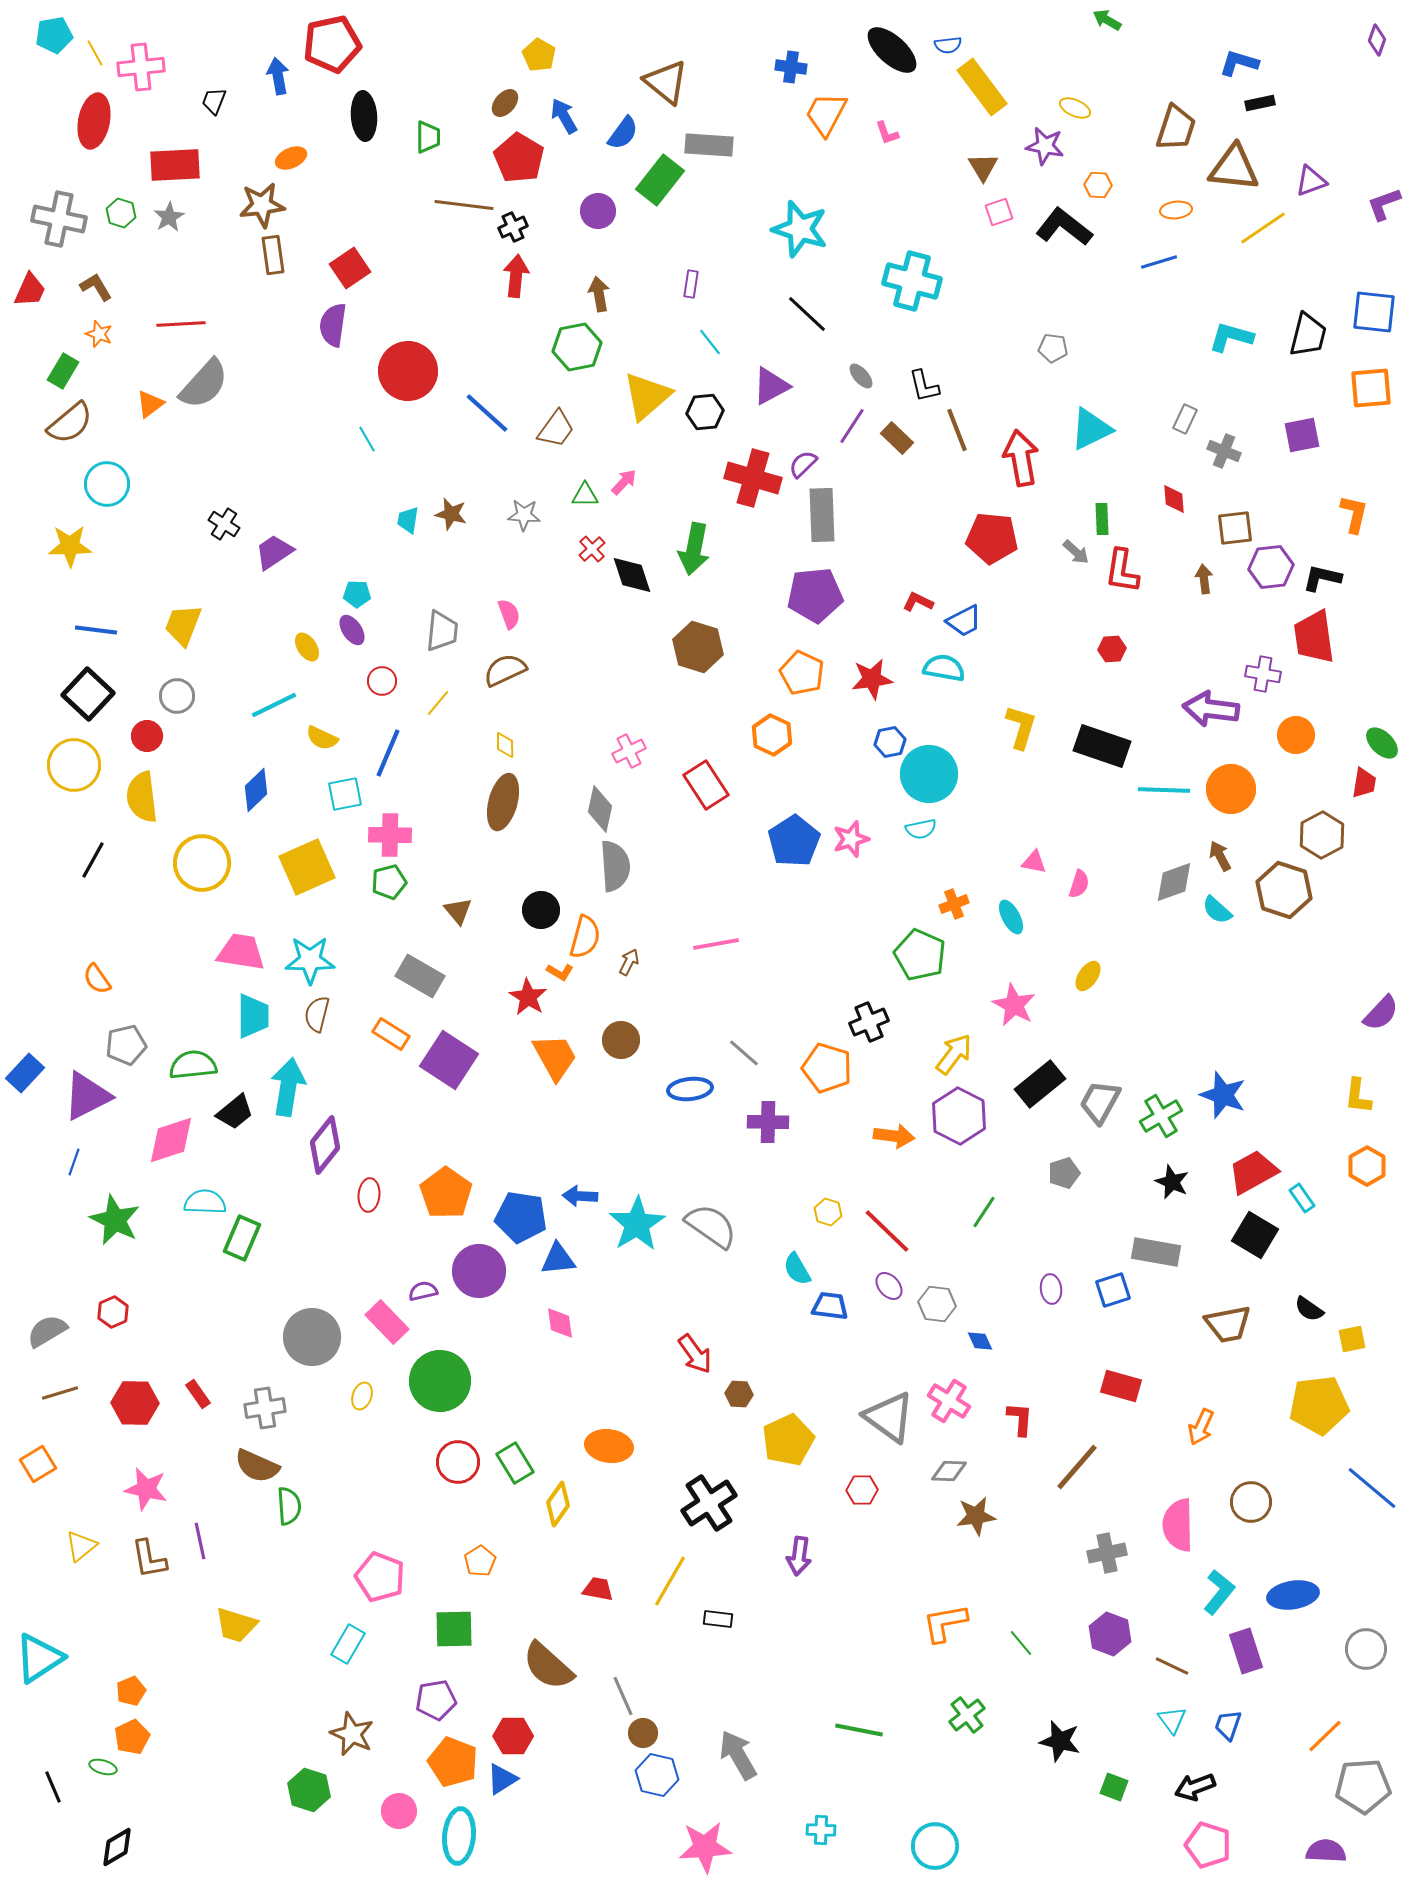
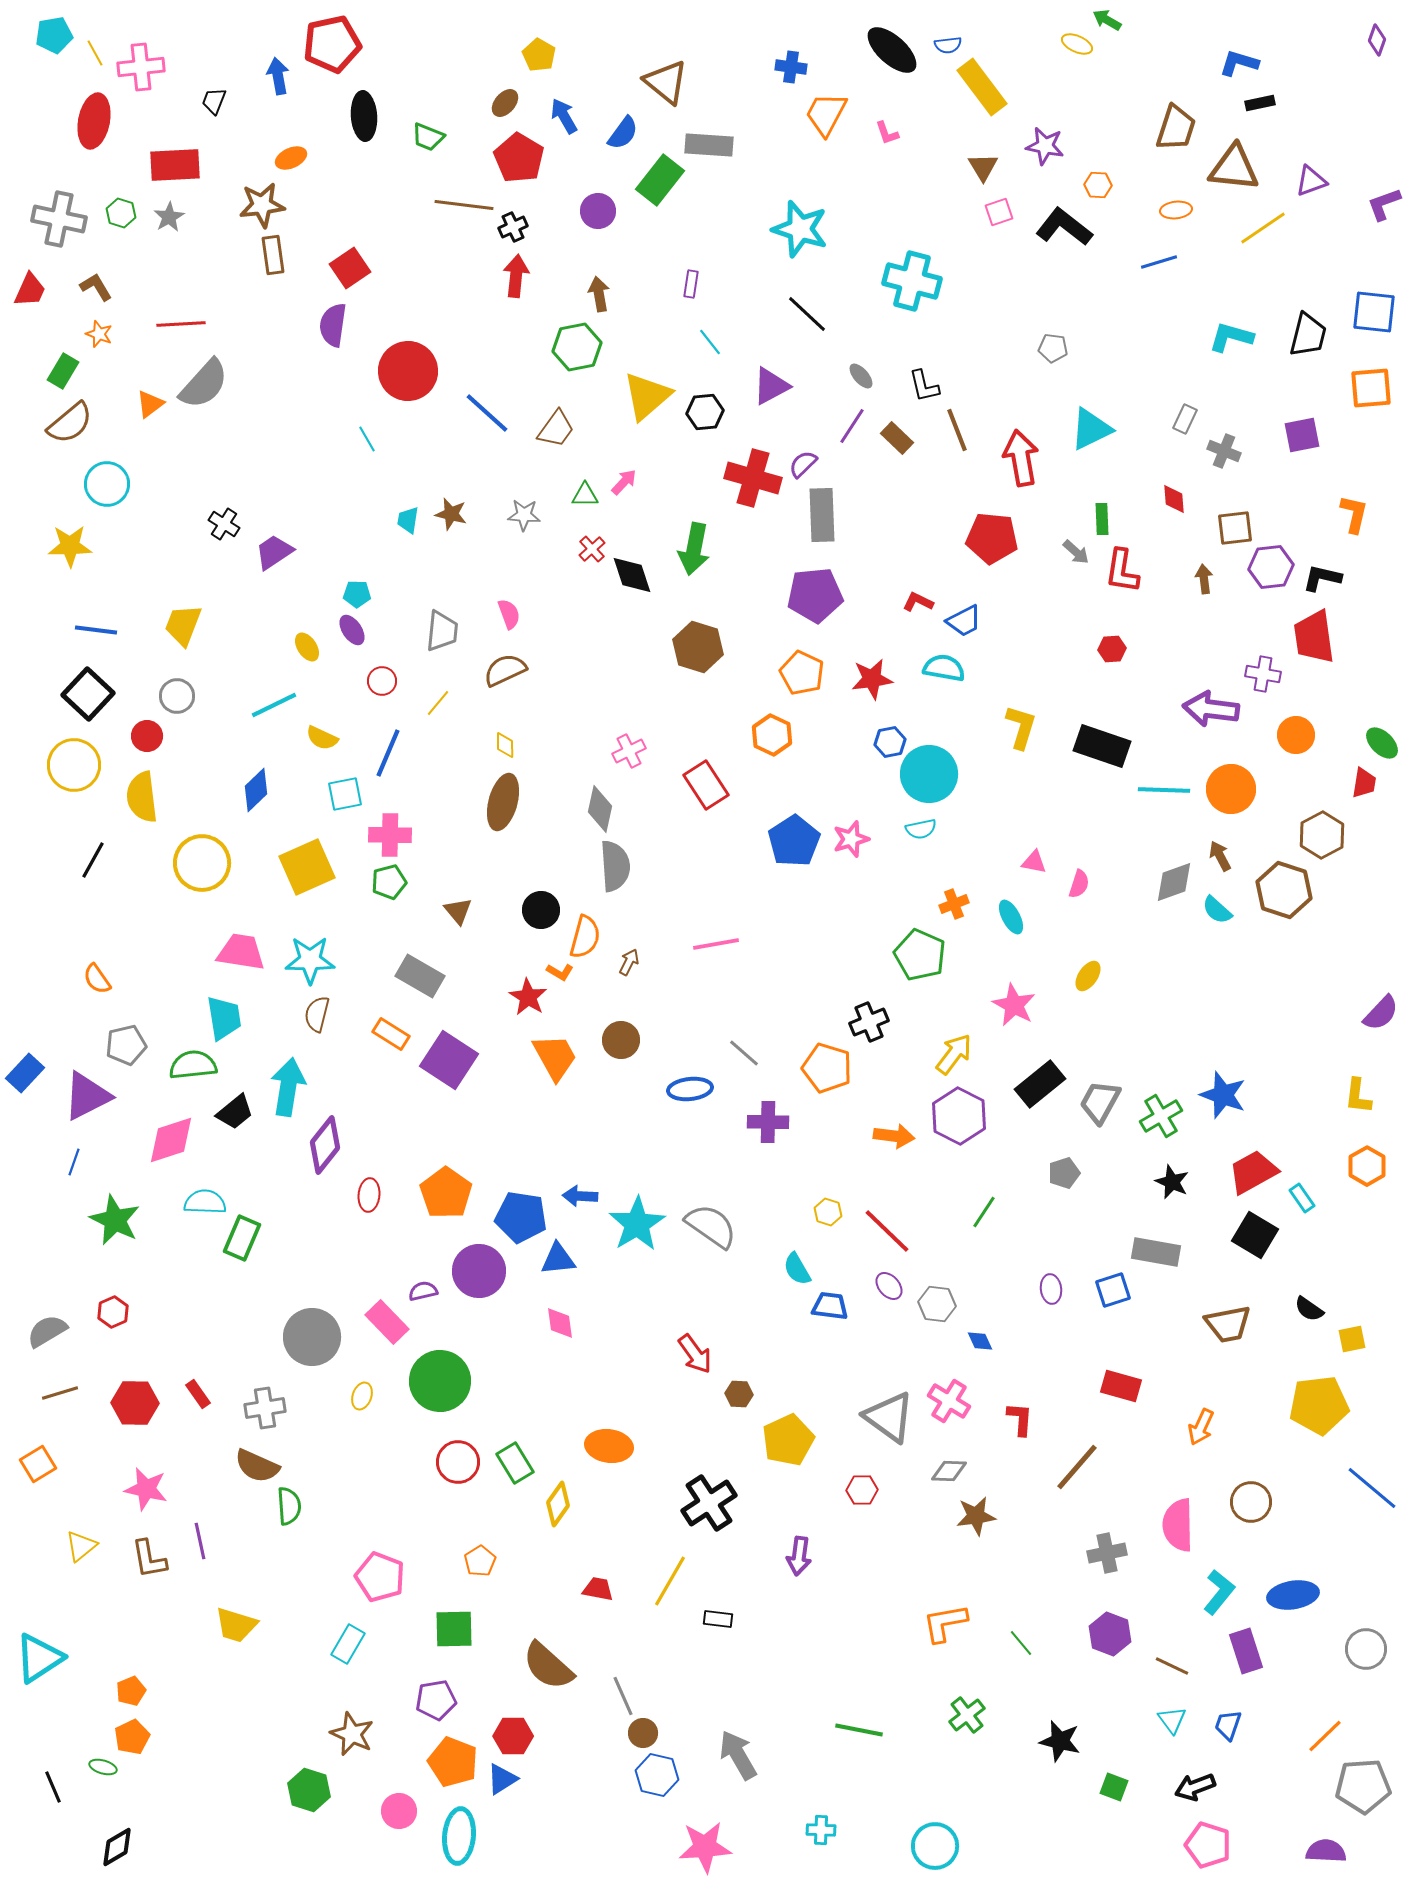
yellow ellipse at (1075, 108): moved 2 px right, 64 px up
green trapezoid at (428, 137): rotated 112 degrees clockwise
cyan trapezoid at (253, 1016): moved 29 px left, 2 px down; rotated 9 degrees counterclockwise
